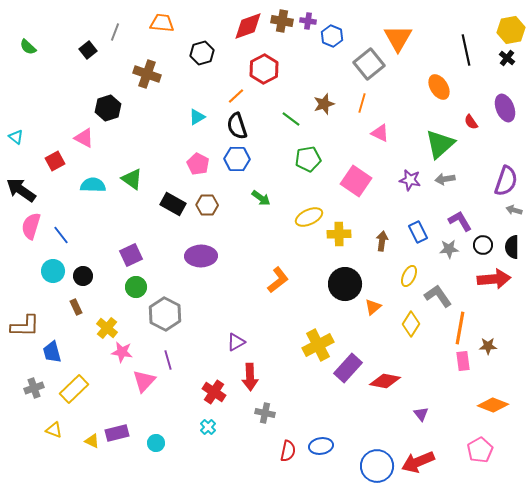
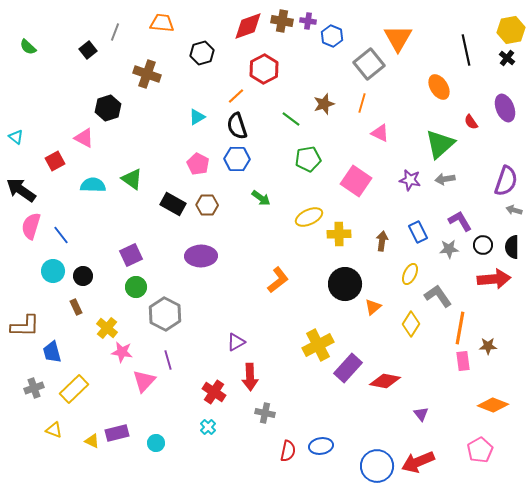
yellow ellipse at (409, 276): moved 1 px right, 2 px up
